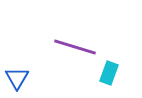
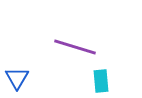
cyan rectangle: moved 8 px left, 8 px down; rotated 25 degrees counterclockwise
